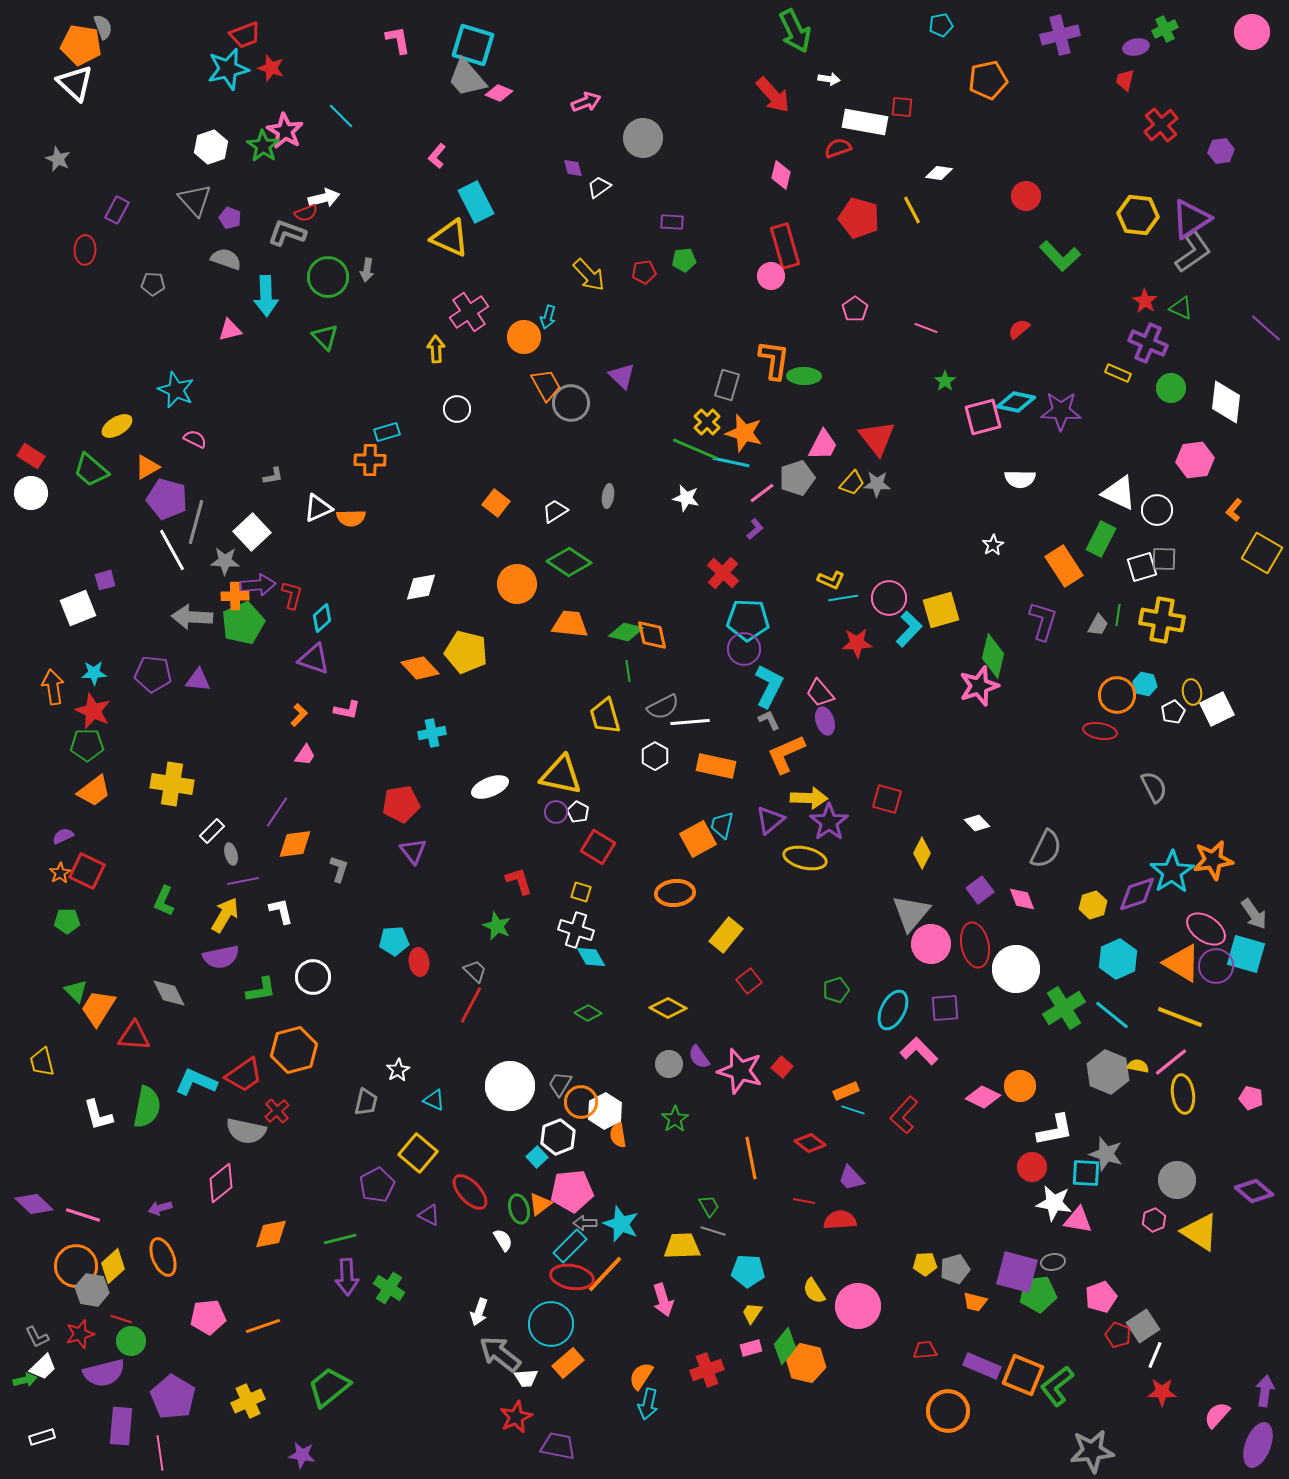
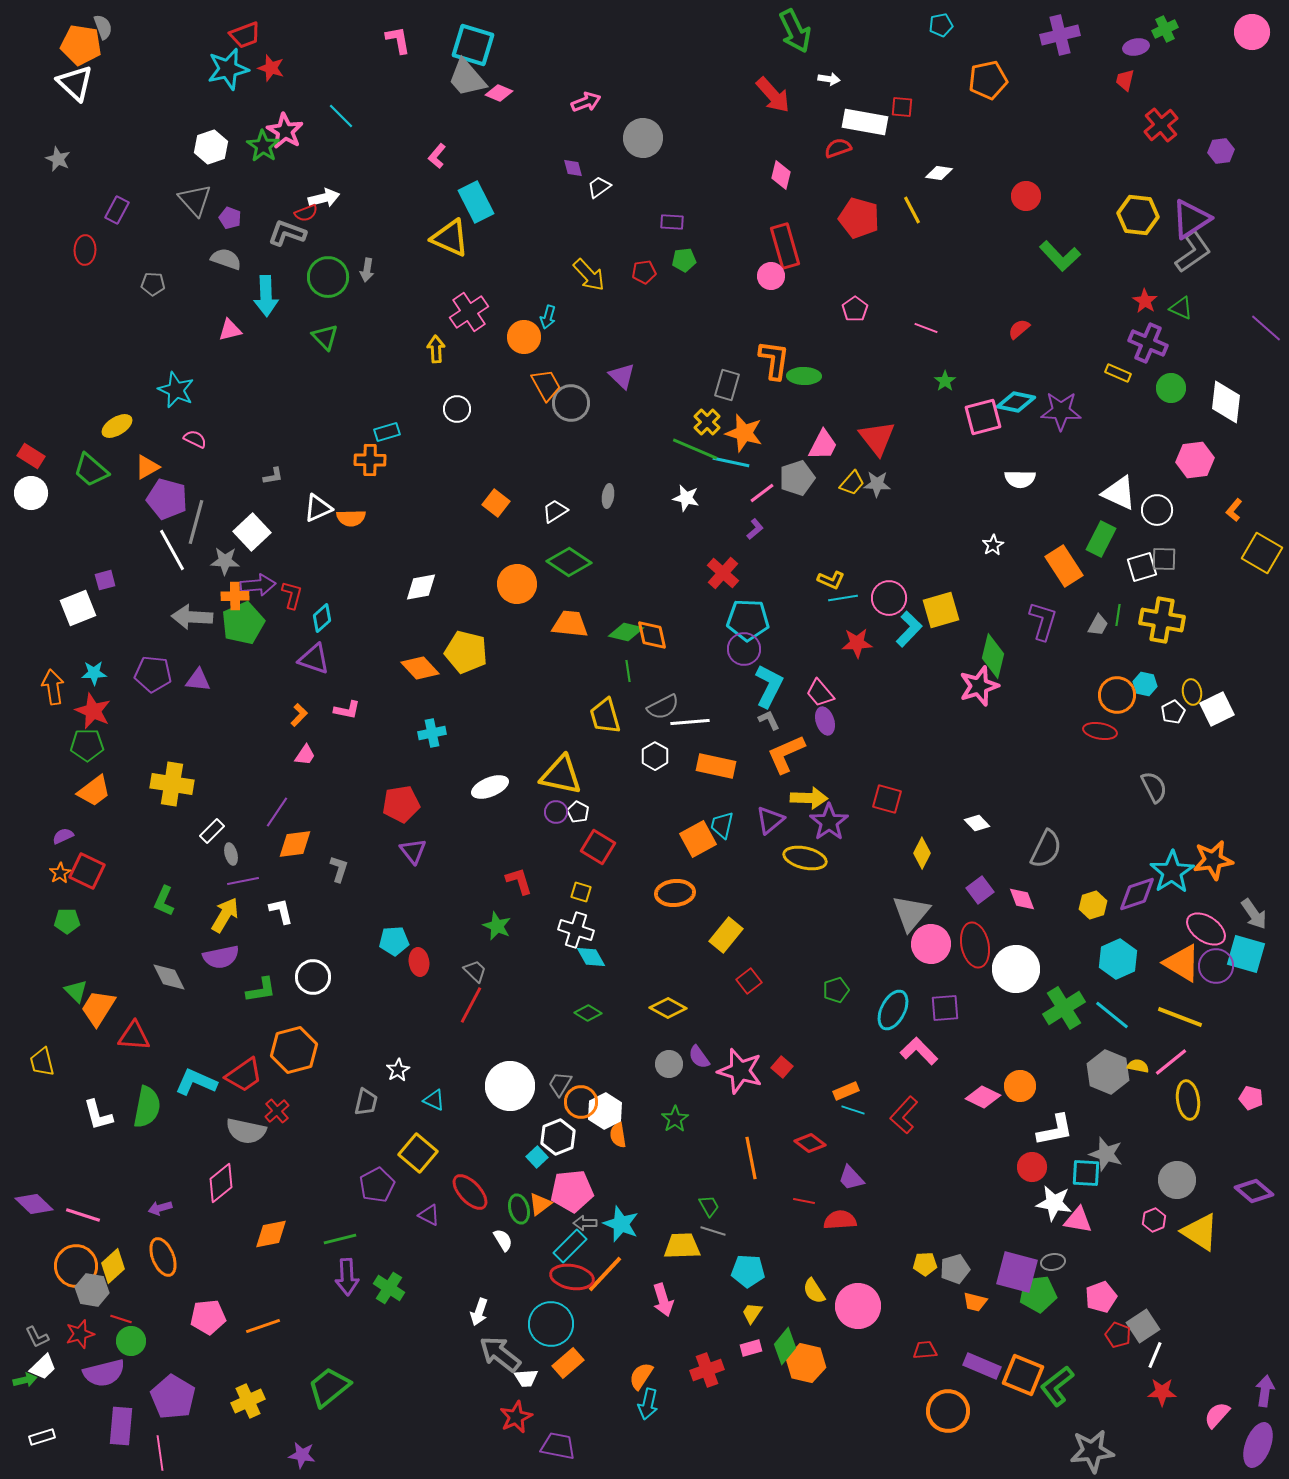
gray diamond at (169, 993): moved 16 px up
yellow ellipse at (1183, 1094): moved 5 px right, 6 px down
